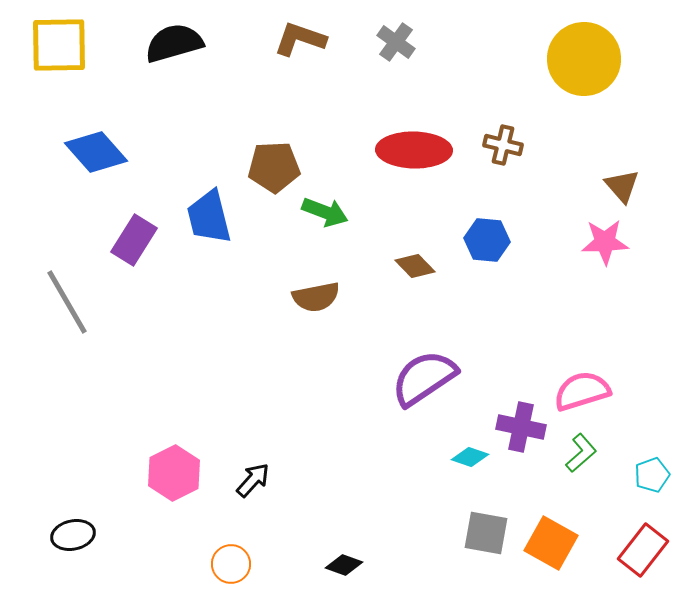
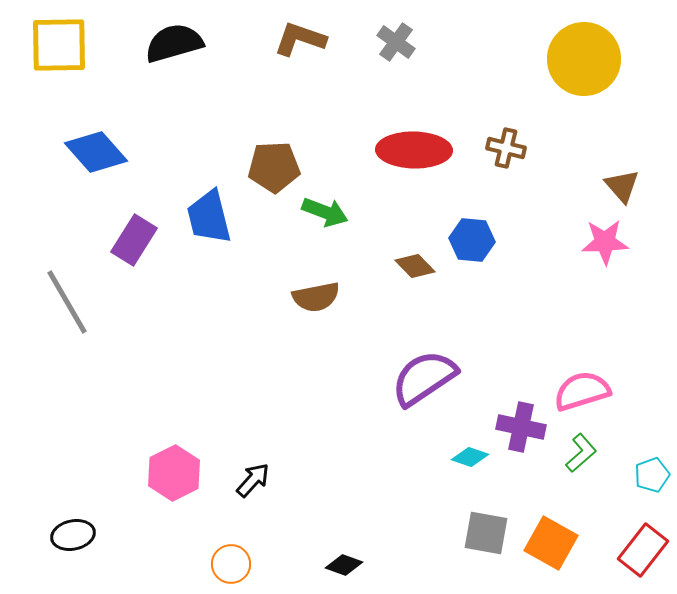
brown cross: moved 3 px right, 3 px down
blue hexagon: moved 15 px left
